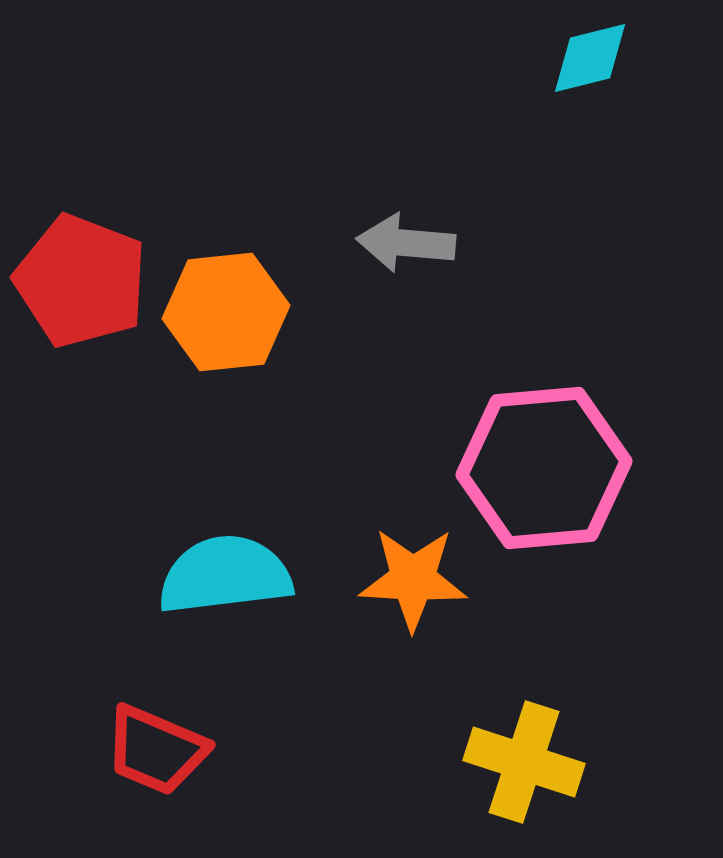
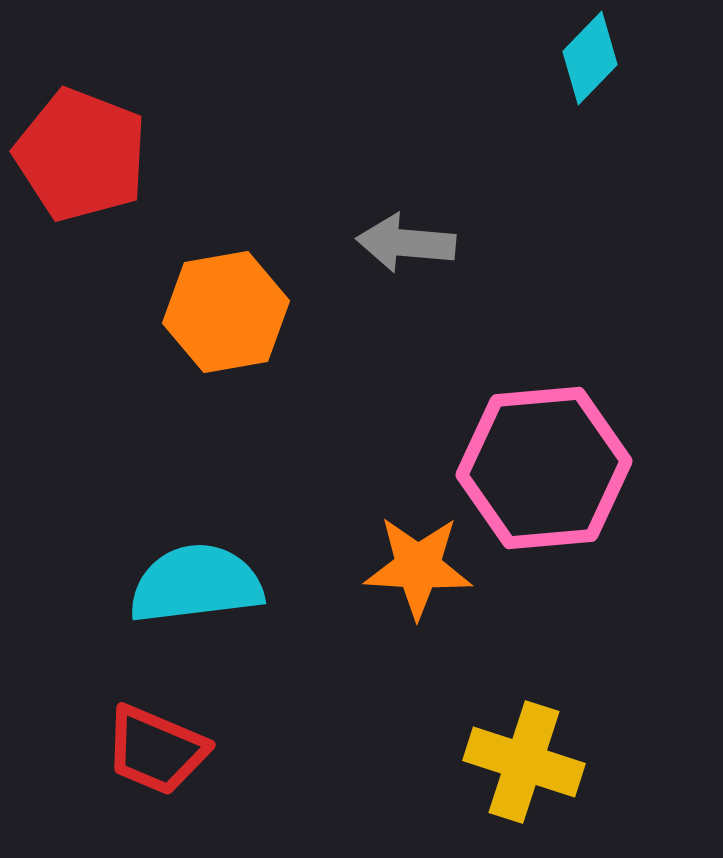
cyan diamond: rotated 32 degrees counterclockwise
red pentagon: moved 126 px up
orange hexagon: rotated 4 degrees counterclockwise
cyan semicircle: moved 29 px left, 9 px down
orange star: moved 5 px right, 12 px up
